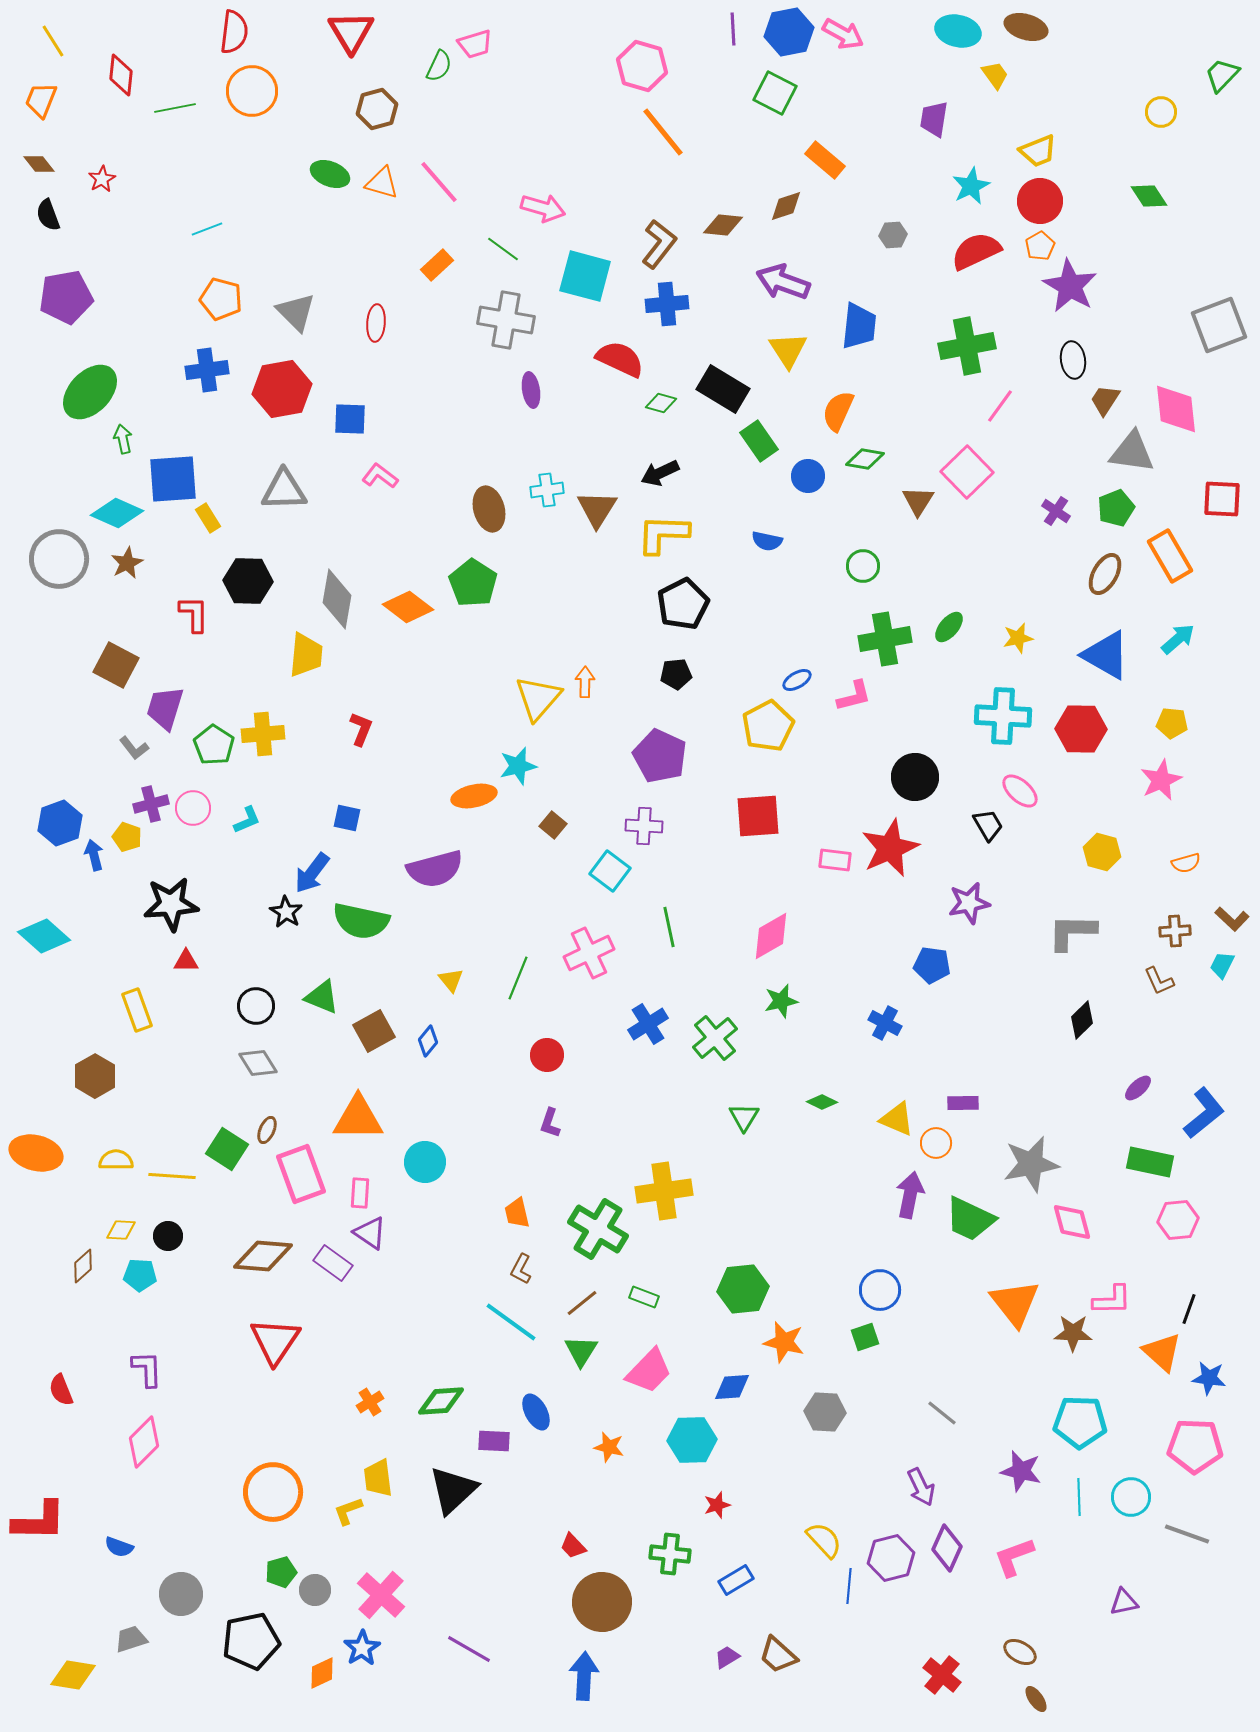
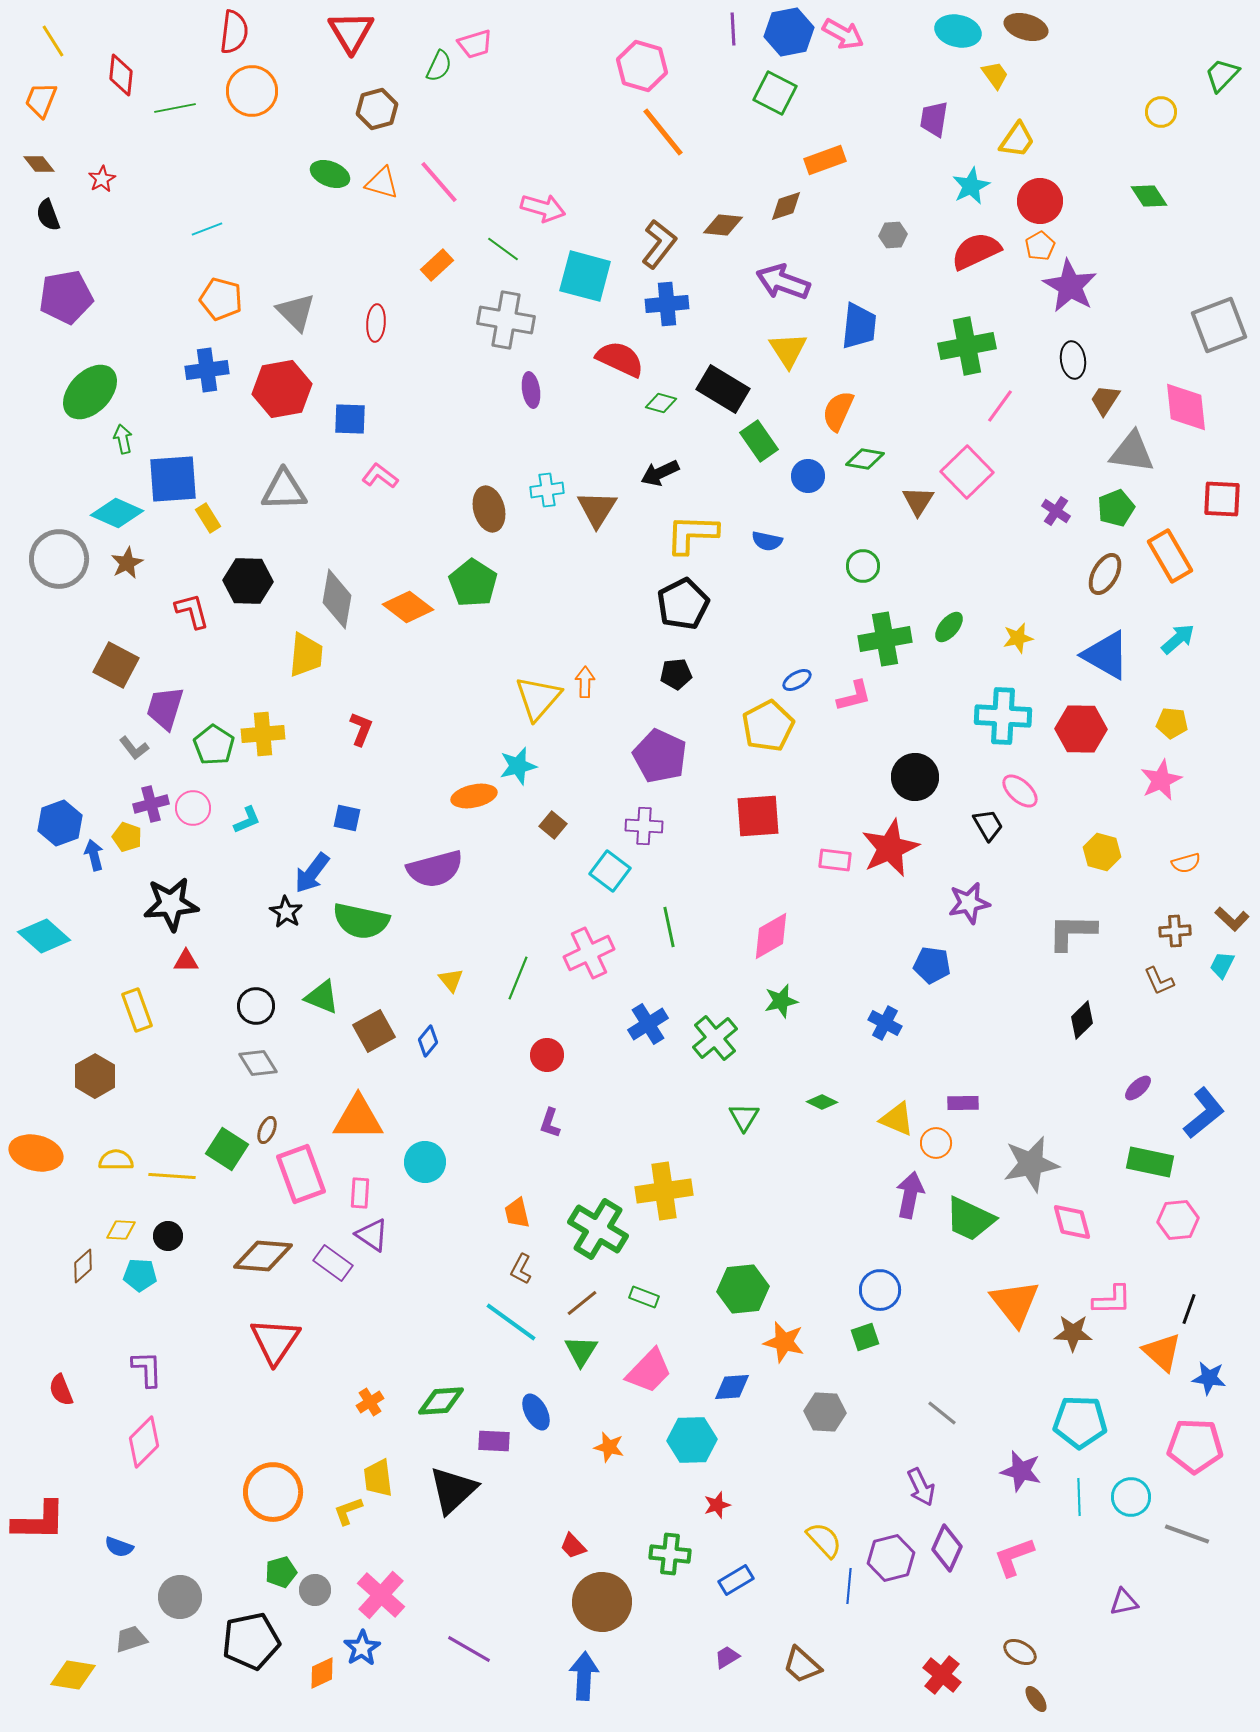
yellow trapezoid at (1038, 151): moved 21 px left, 11 px up; rotated 33 degrees counterclockwise
orange rectangle at (825, 160): rotated 60 degrees counterclockwise
pink diamond at (1176, 409): moved 10 px right, 2 px up
yellow L-shape at (663, 534): moved 29 px right
red L-shape at (194, 614): moved 2 px left, 3 px up; rotated 15 degrees counterclockwise
purple triangle at (370, 1233): moved 2 px right, 2 px down
gray circle at (181, 1594): moved 1 px left, 3 px down
brown trapezoid at (778, 1655): moved 24 px right, 10 px down
